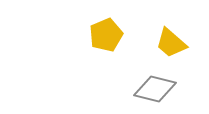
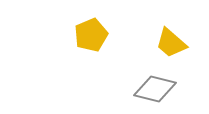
yellow pentagon: moved 15 px left
